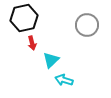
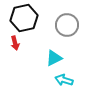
gray circle: moved 20 px left
red arrow: moved 17 px left
cyan triangle: moved 3 px right, 2 px up; rotated 18 degrees clockwise
